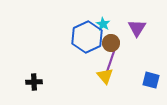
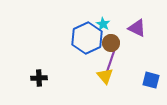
purple triangle: rotated 36 degrees counterclockwise
blue hexagon: moved 1 px down
black cross: moved 5 px right, 4 px up
